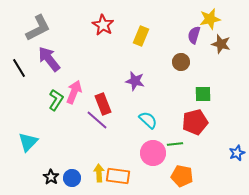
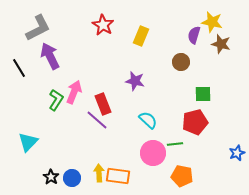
yellow star: moved 2 px right, 3 px down; rotated 25 degrees clockwise
purple arrow: moved 1 px right, 3 px up; rotated 12 degrees clockwise
